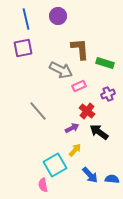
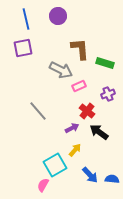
pink semicircle: rotated 40 degrees clockwise
